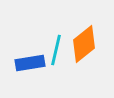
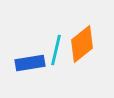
orange diamond: moved 2 px left
